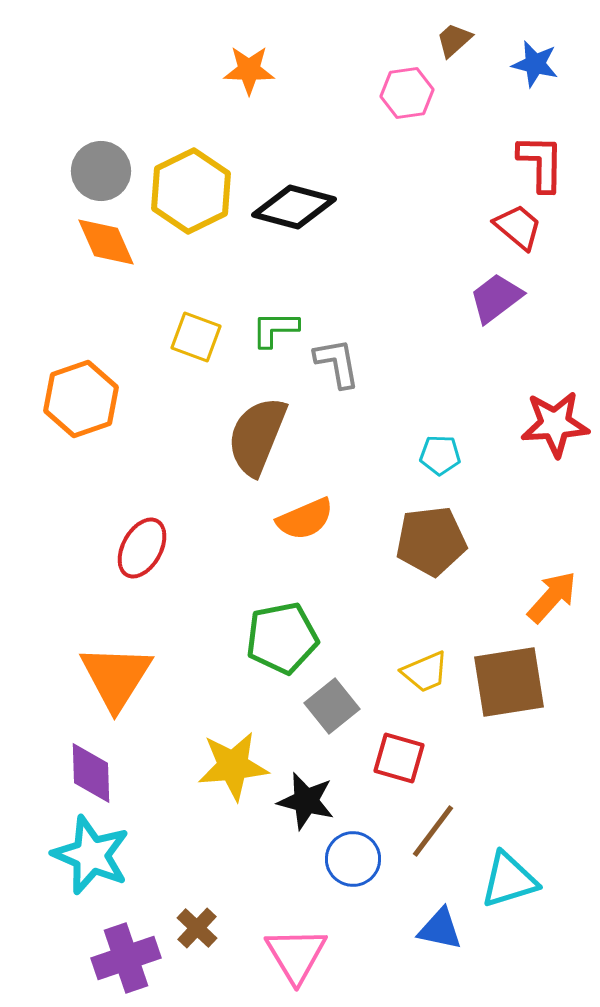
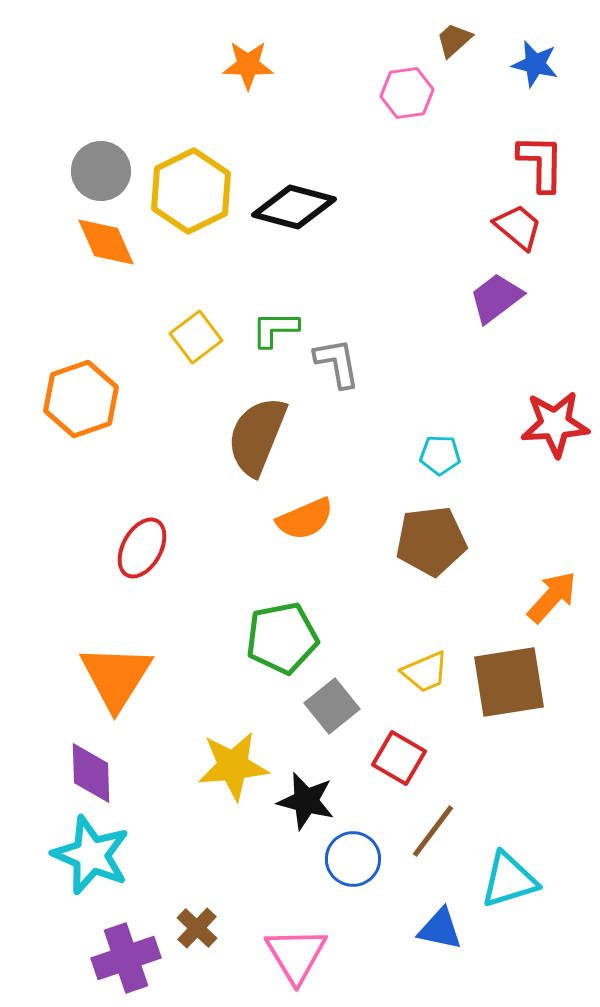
orange star: moved 1 px left, 5 px up
yellow square: rotated 33 degrees clockwise
red square: rotated 14 degrees clockwise
